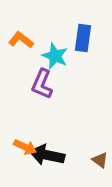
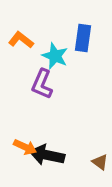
brown triangle: moved 2 px down
